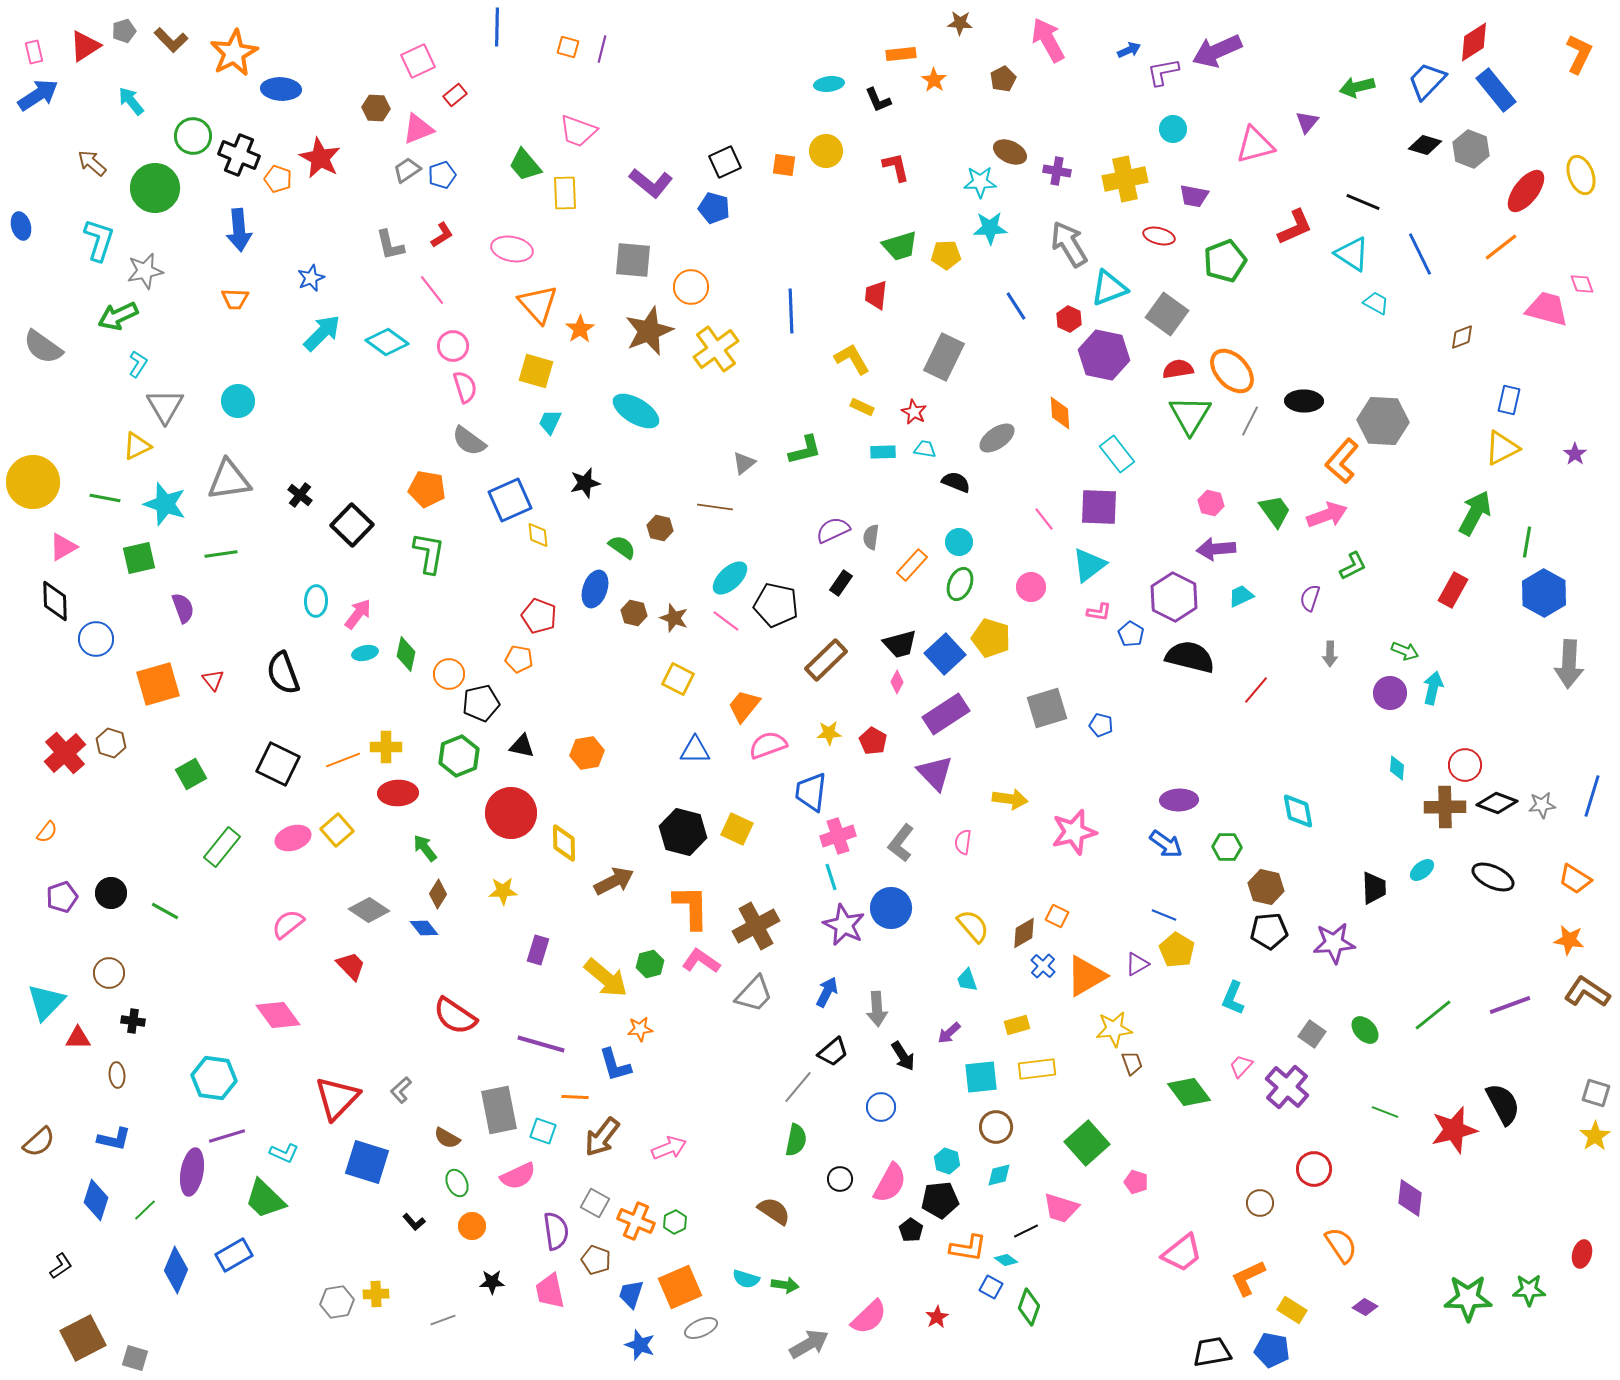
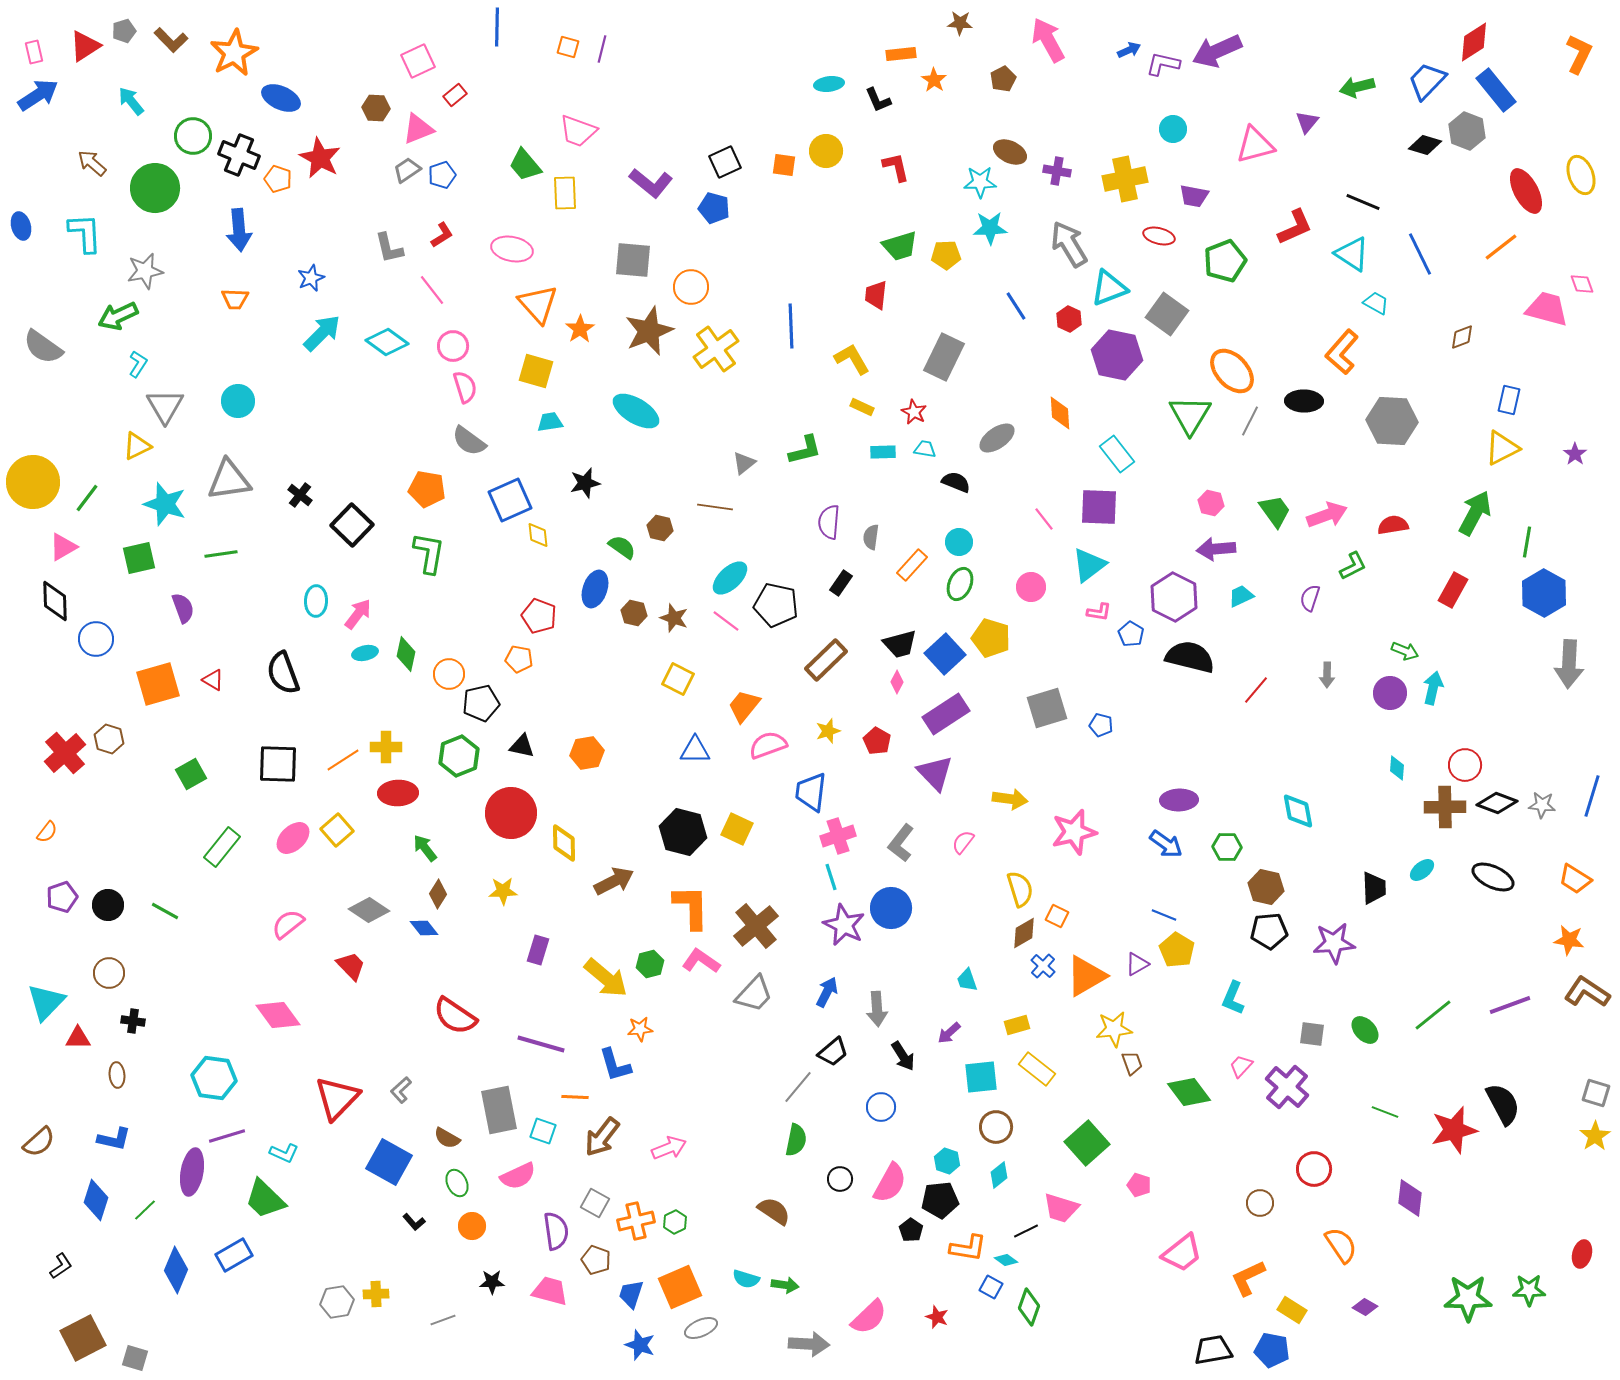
purple L-shape at (1163, 72): moved 8 px up; rotated 24 degrees clockwise
blue ellipse at (281, 89): moved 9 px down; rotated 21 degrees clockwise
gray hexagon at (1471, 149): moved 4 px left, 18 px up
red ellipse at (1526, 191): rotated 66 degrees counterclockwise
cyan L-shape at (99, 240): moved 14 px left, 7 px up; rotated 21 degrees counterclockwise
gray L-shape at (390, 245): moved 1 px left, 3 px down
blue line at (791, 311): moved 15 px down
purple hexagon at (1104, 355): moved 13 px right
red semicircle at (1178, 369): moved 215 px right, 156 px down
gray hexagon at (1383, 421): moved 9 px right
cyan trapezoid at (550, 422): rotated 56 degrees clockwise
orange L-shape at (1342, 461): moved 109 px up
green line at (105, 498): moved 18 px left; rotated 64 degrees counterclockwise
purple semicircle at (833, 530): moved 4 px left, 8 px up; rotated 60 degrees counterclockwise
gray arrow at (1330, 654): moved 3 px left, 21 px down
red triangle at (213, 680): rotated 20 degrees counterclockwise
yellow star at (829, 733): moved 1 px left, 2 px up; rotated 15 degrees counterclockwise
red pentagon at (873, 741): moved 4 px right
brown hexagon at (111, 743): moved 2 px left, 4 px up
orange line at (343, 760): rotated 12 degrees counterclockwise
black square at (278, 764): rotated 24 degrees counterclockwise
gray star at (1542, 805): rotated 12 degrees clockwise
pink ellipse at (293, 838): rotated 24 degrees counterclockwise
pink semicircle at (963, 842): rotated 30 degrees clockwise
black circle at (111, 893): moved 3 px left, 12 px down
brown cross at (756, 926): rotated 12 degrees counterclockwise
yellow semicircle at (973, 926): moved 47 px right, 37 px up; rotated 24 degrees clockwise
gray square at (1312, 1034): rotated 28 degrees counterclockwise
yellow rectangle at (1037, 1069): rotated 45 degrees clockwise
blue square at (367, 1162): moved 22 px right; rotated 12 degrees clockwise
cyan diamond at (999, 1175): rotated 24 degrees counterclockwise
pink pentagon at (1136, 1182): moved 3 px right, 3 px down
orange cross at (636, 1221): rotated 36 degrees counterclockwise
pink trapezoid at (550, 1291): rotated 117 degrees clockwise
red star at (937, 1317): rotated 20 degrees counterclockwise
gray arrow at (809, 1344): rotated 33 degrees clockwise
black trapezoid at (1212, 1352): moved 1 px right, 2 px up
